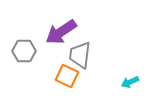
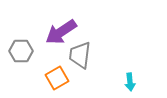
gray hexagon: moved 3 px left
orange square: moved 10 px left, 2 px down; rotated 35 degrees clockwise
cyan arrow: rotated 72 degrees counterclockwise
